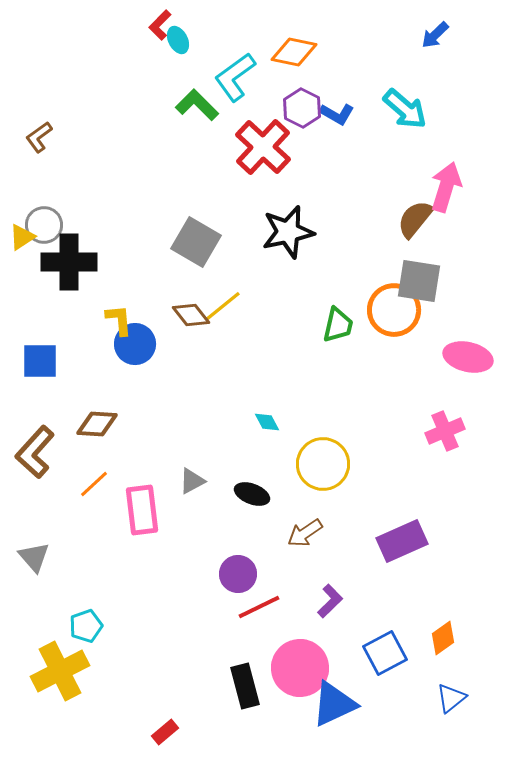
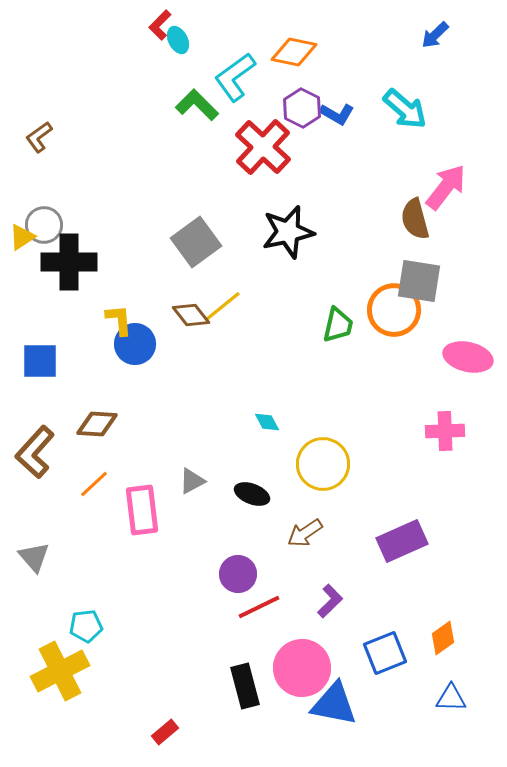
pink arrow at (446, 187): rotated 21 degrees clockwise
brown semicircle at (415, 219): rotated 54 degrees counterclockwise
gray square at (196, 242): rotated 24 degrees clockwise
pink cross at (445, 431): rotated 21 degrees clockwise
cyan pentagon at (86, 626): rotated 12 degrees clockwise
blue square at (385, 653): rotated 6 degrees clockwise
pink circle at (300, 668): moved 2 px right
blue triangle at (451, 698): rotated 40 degrees clockwise
blue triangle at (334, 704): rotated 36 degrees clockwise
